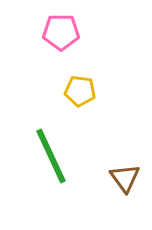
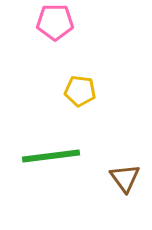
pink pentagon: moved 6 px left, 10 px up
green line: rotated 72 degrees counterclockwise
